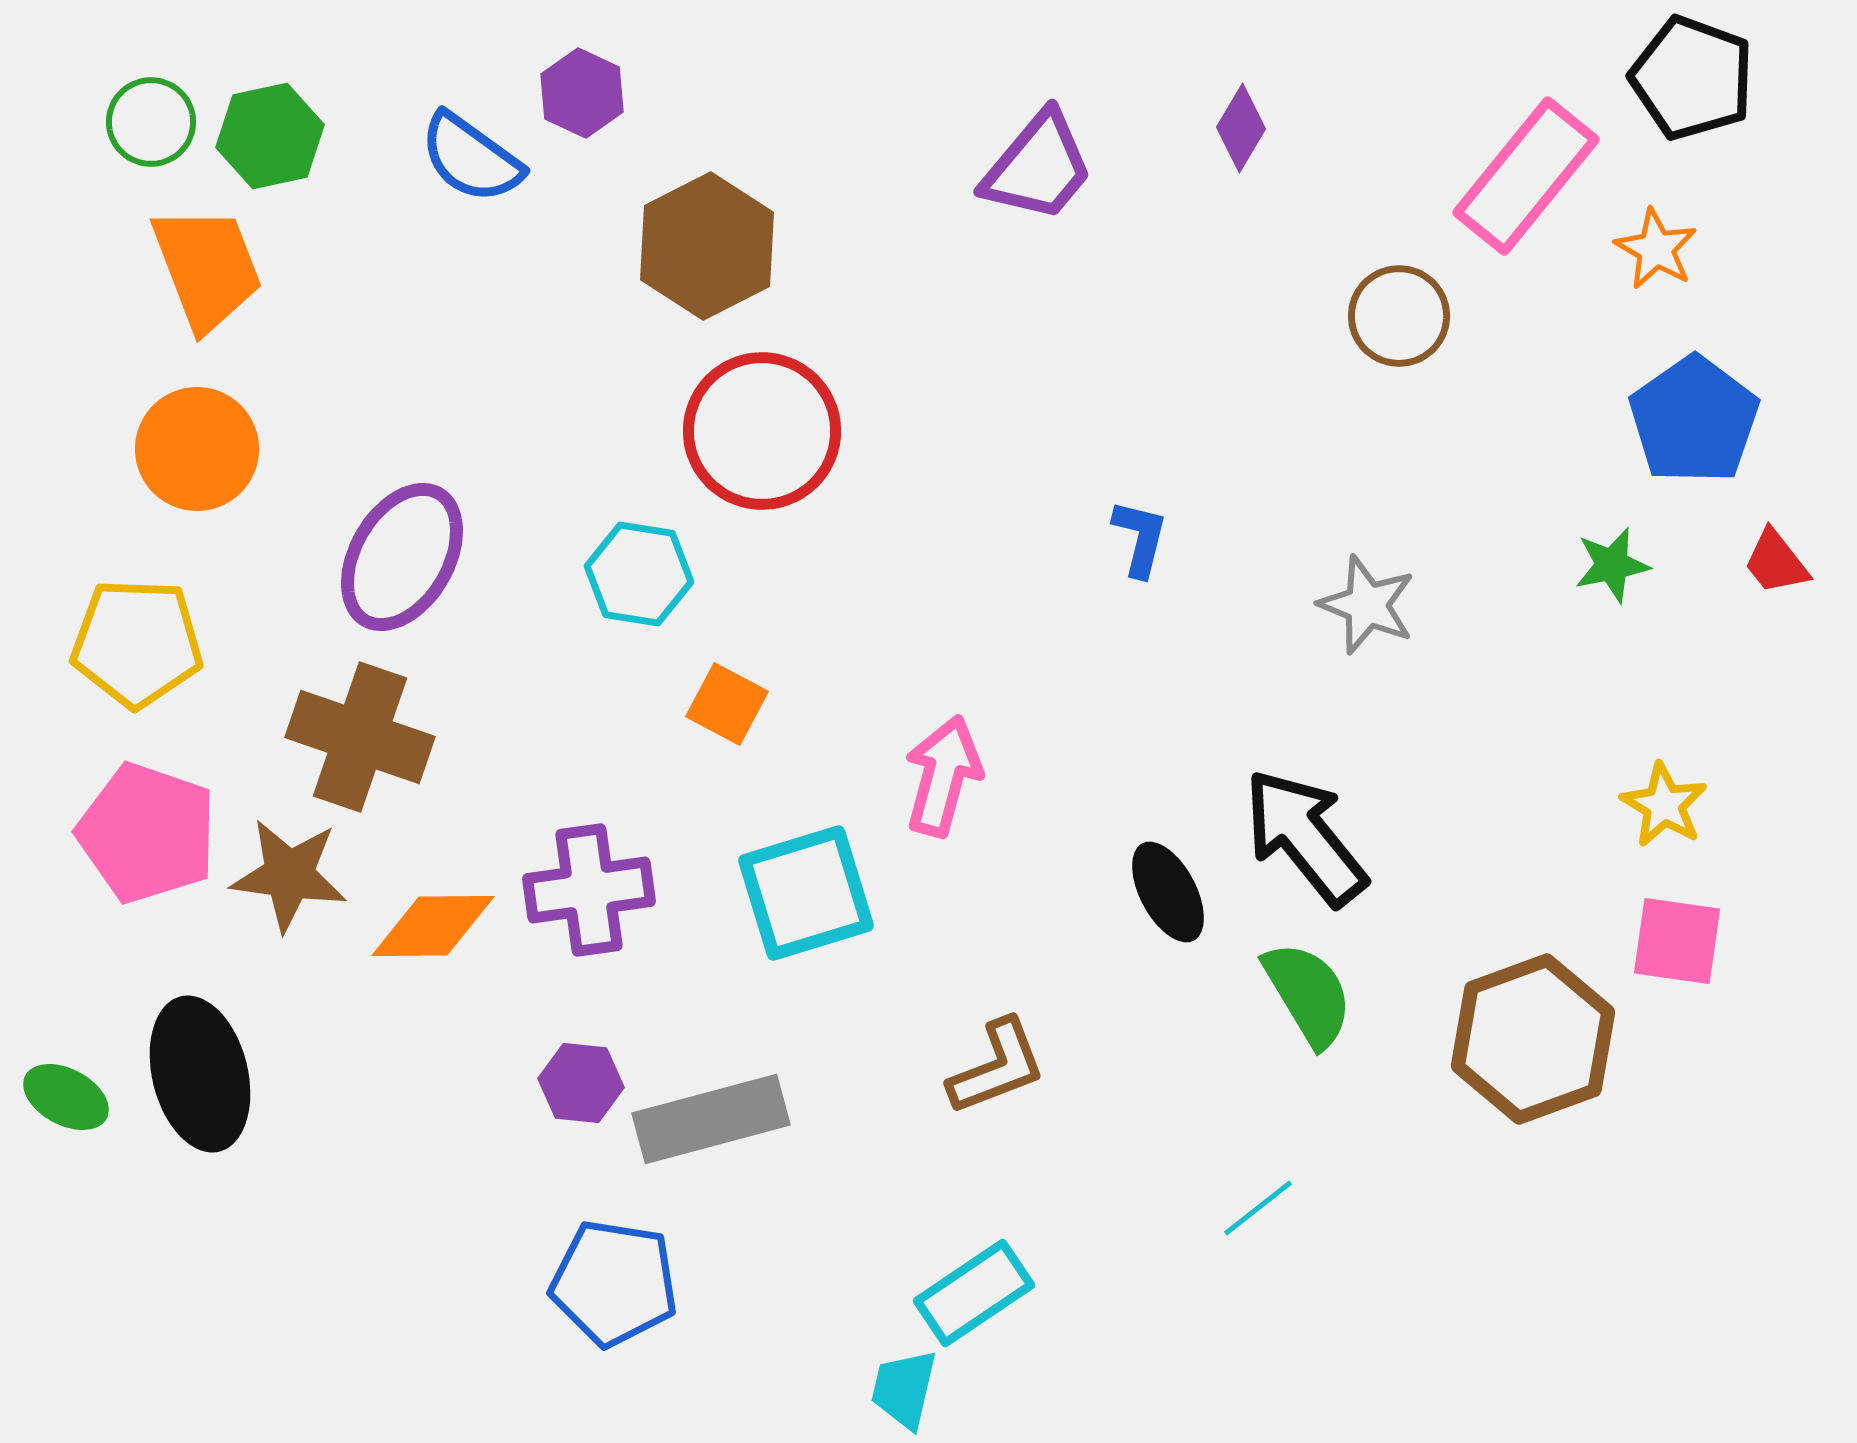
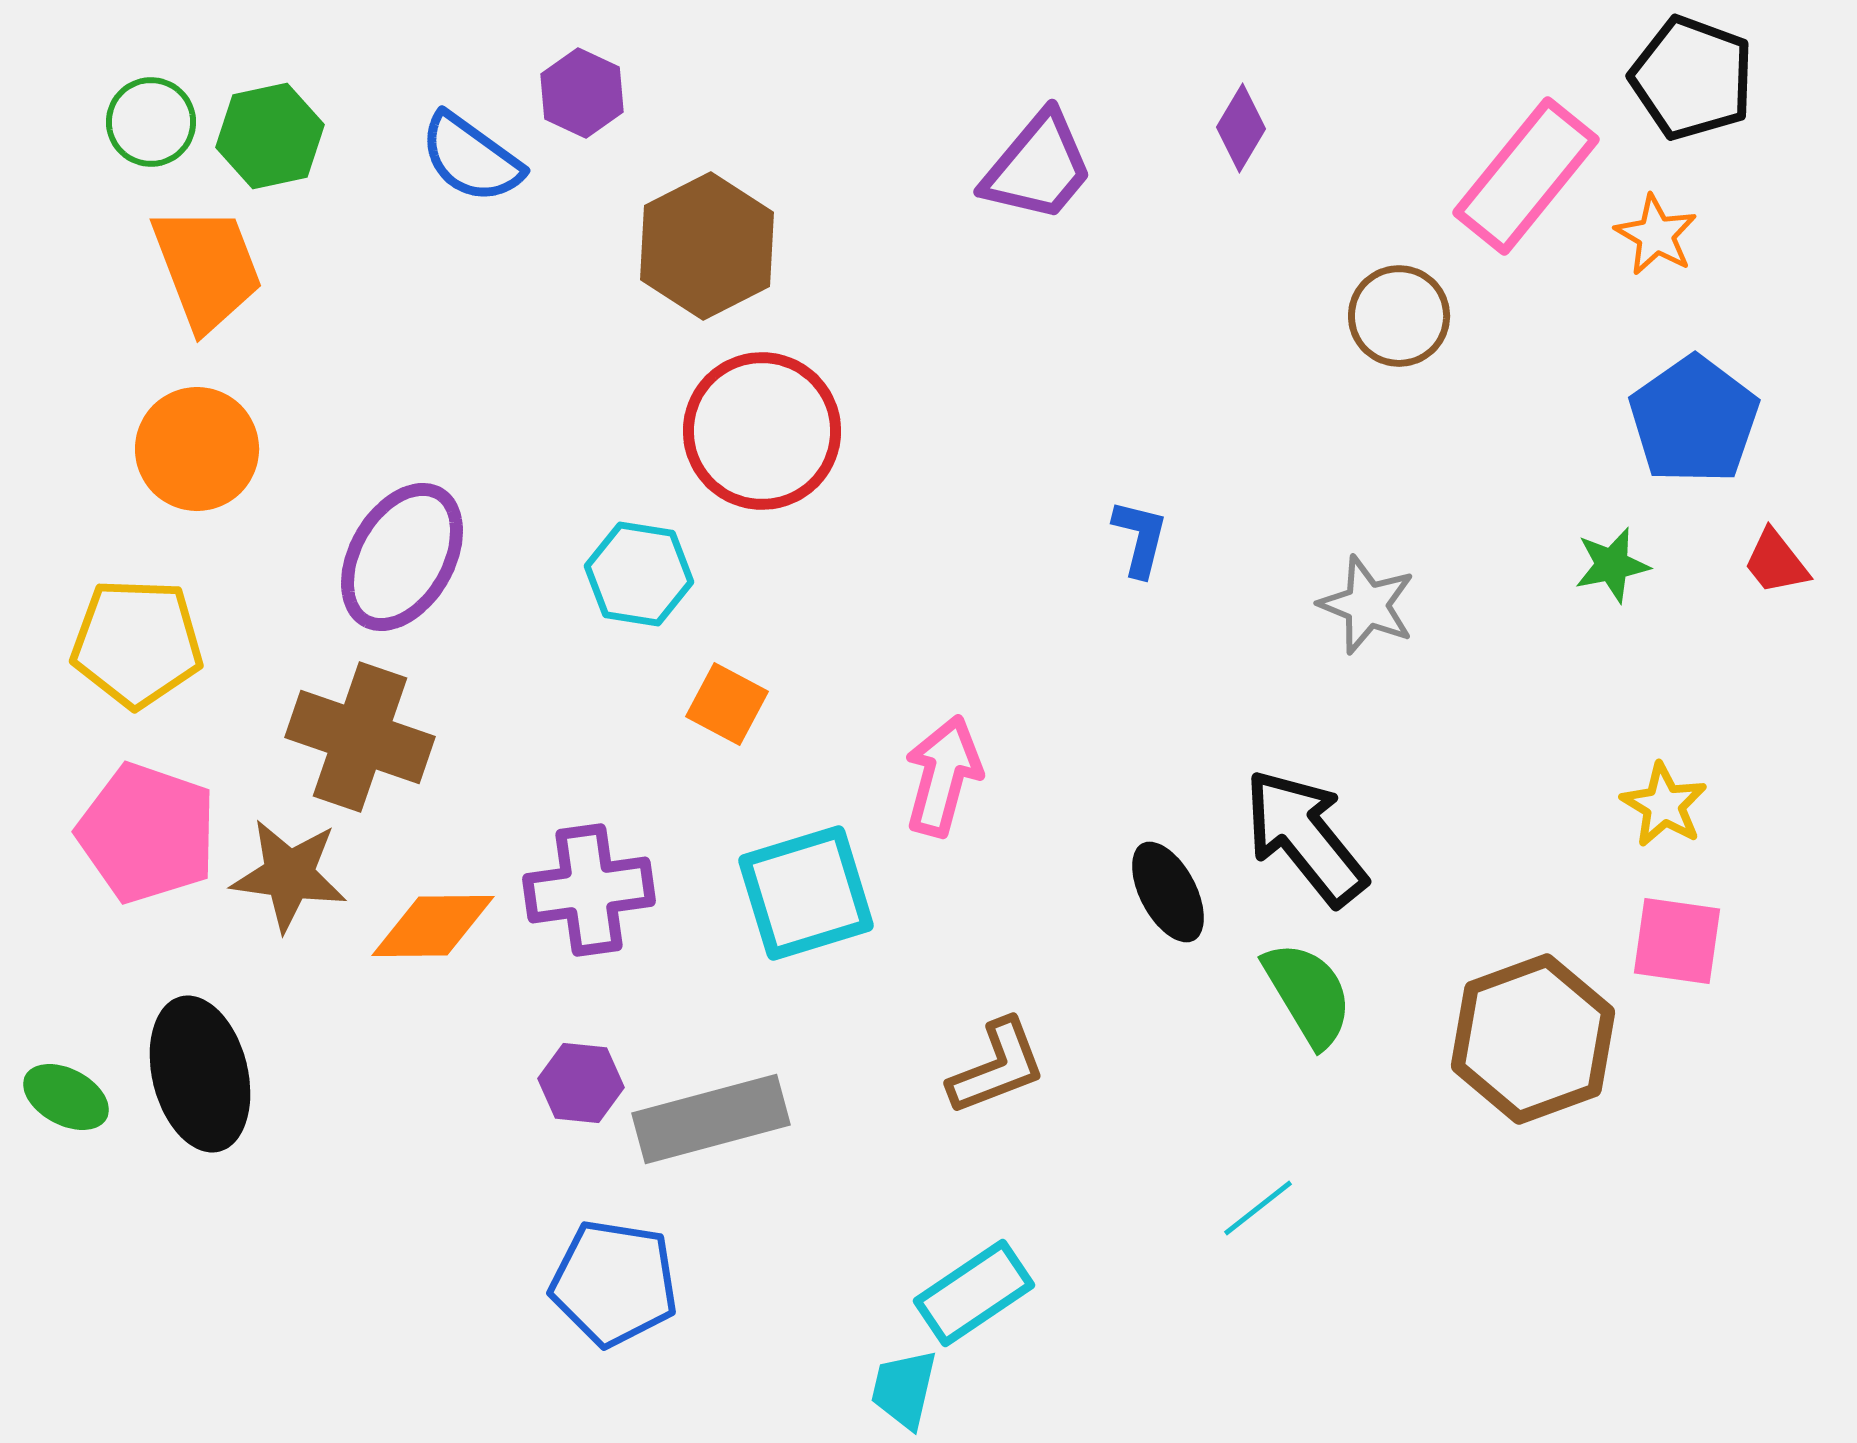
orange star at (1656, 249): moved 14 px up
